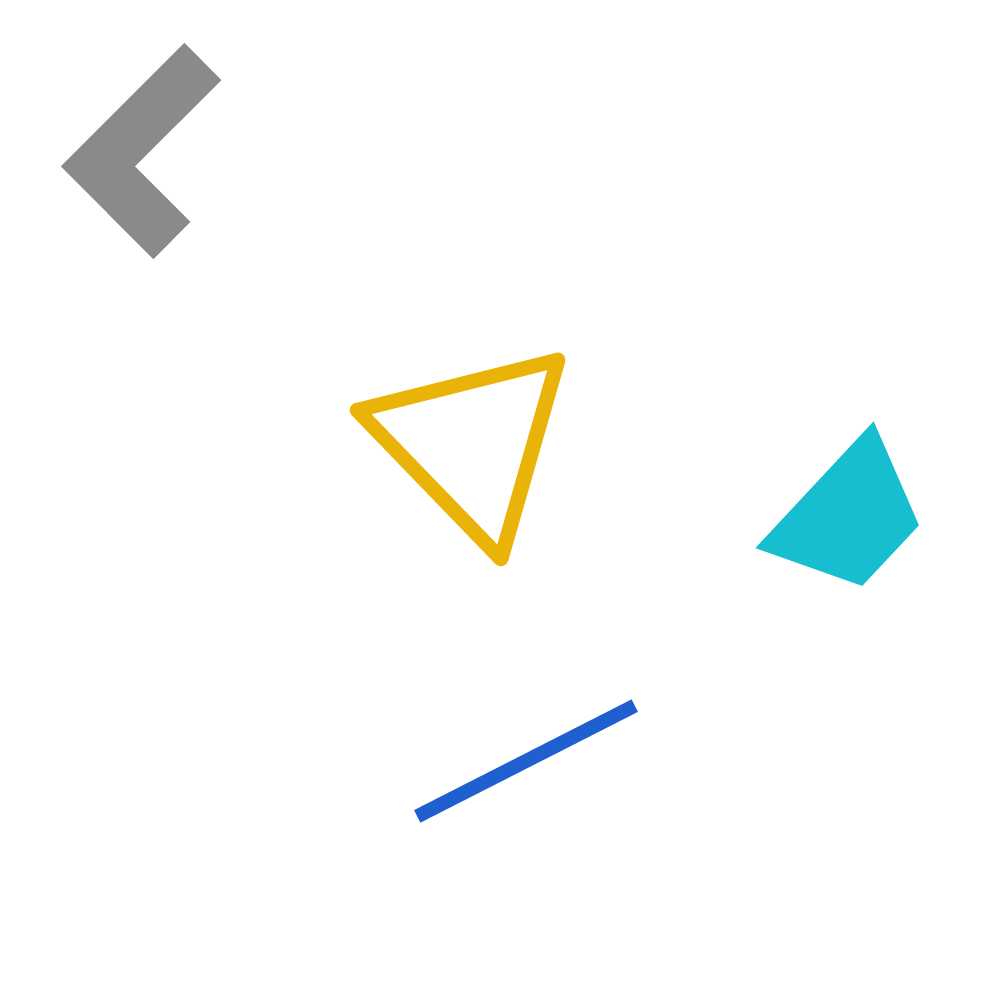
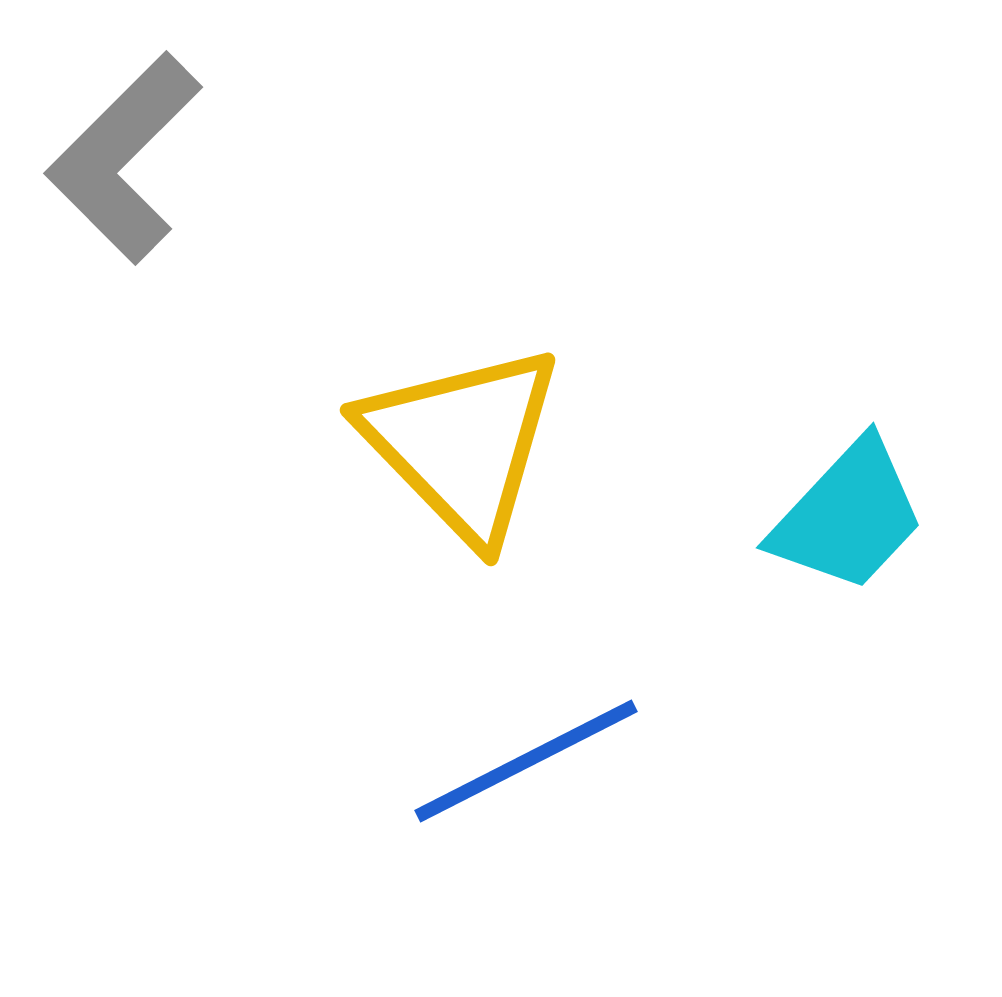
gray L-shape: moved 18 px left, 7 px down
yellow triangle: moved 10 px left
